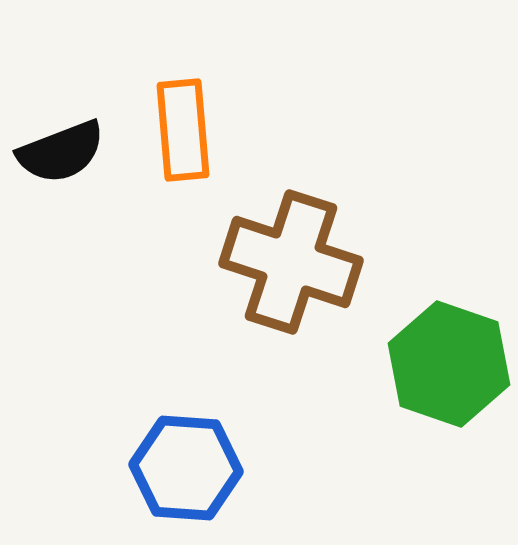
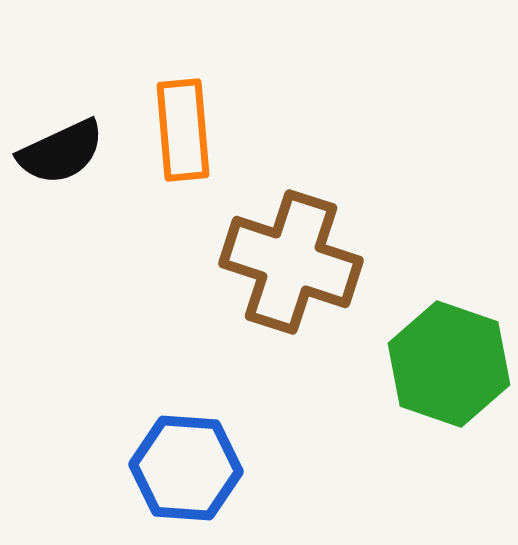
black semicircle: rotated 4 degrees counterclockwise
